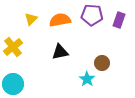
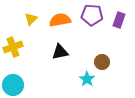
yellow cross: rotated 18 degrees clockwise
brown circle: moved 1 px up
cyan circle: moved 1 px down
